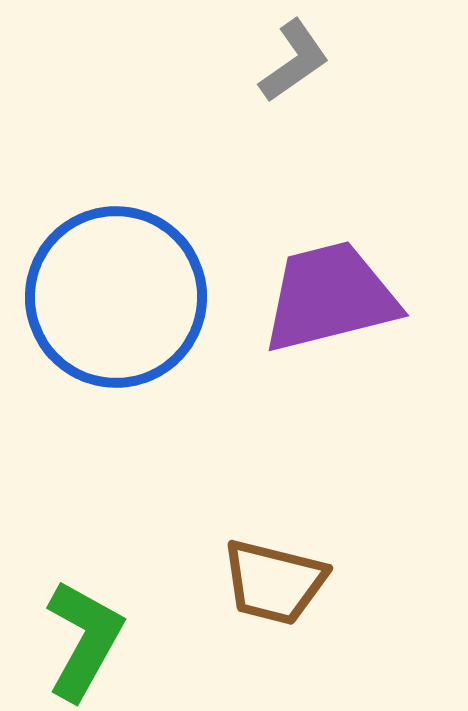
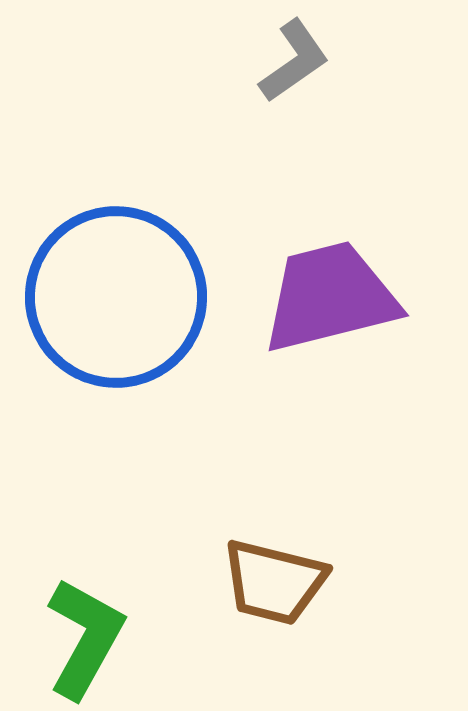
green L-shape: moved 1 px right, 2 px up
